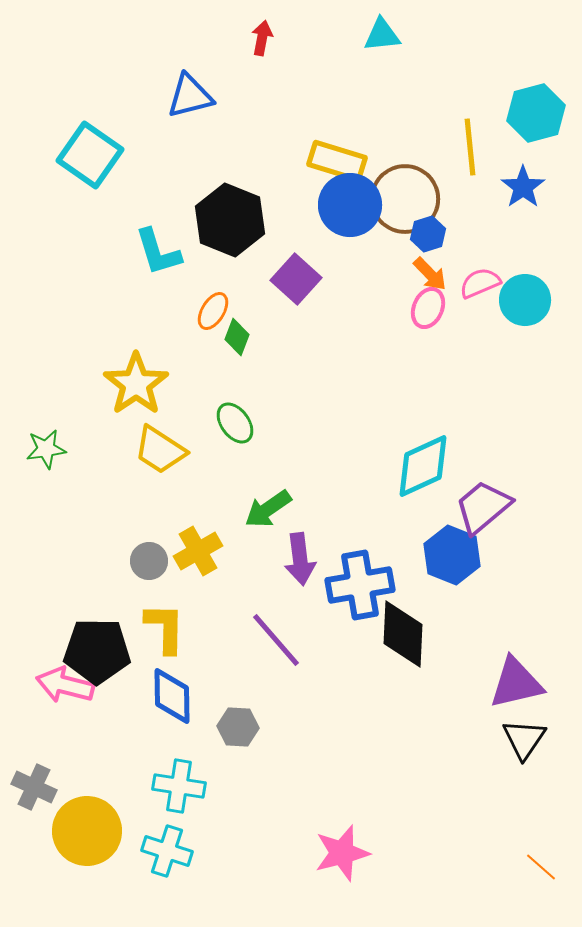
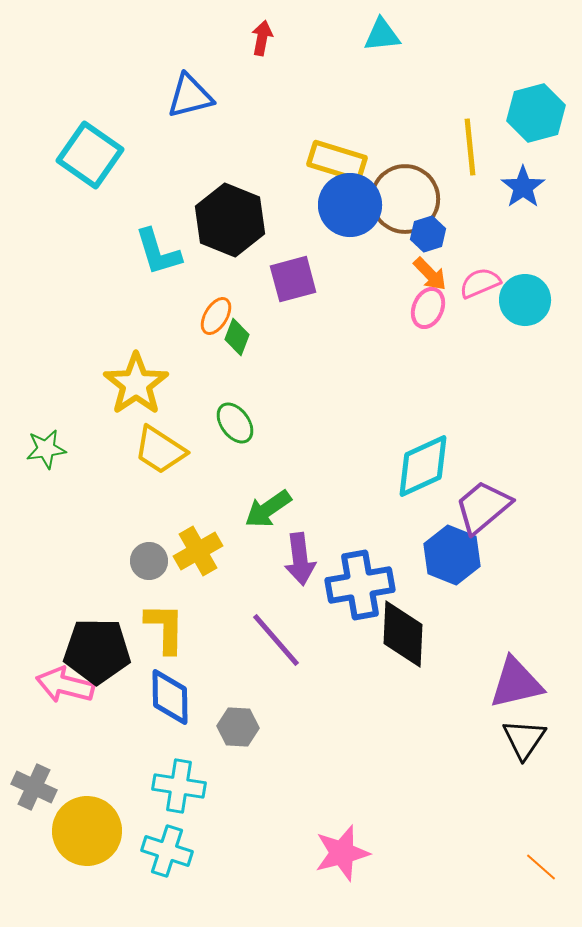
purple square at (296, 279): moved 3 px left; rotated 33 degrees clockwise
orange ellipse at (213, 311): moved 3 px right, 5 px down
blue diamond at (172, 696): moved 2 px left, 1 px down
